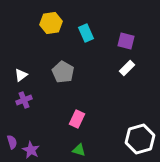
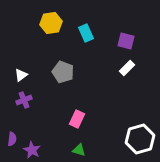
gray pentagon: rotated 10 degrees counterclockwise
purple semicircle: moved 3 px up; rotated 24 degrees clockwise
purple star: moved 1 px right
